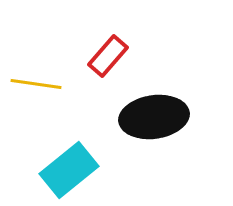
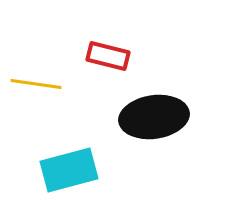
red rectangle: rotated 63 degrees clockwise
cyan rectangle: rotated 24 degrees clockwise
